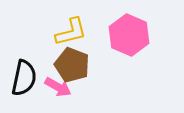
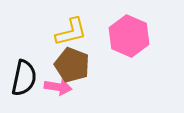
pink hexagon: moved 1 px down
pink arrow: rotated 20 degrees counterclockwise
